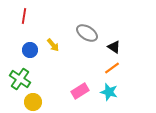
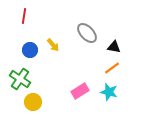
gray ellipse: rotated 15 degrees clockwise
black triangle: rotated 24 degrees counterclockwise
